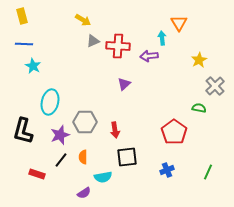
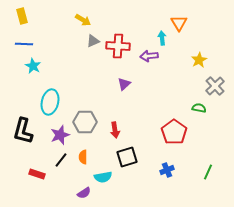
black square: rotated 10 degrees counterclockwise
